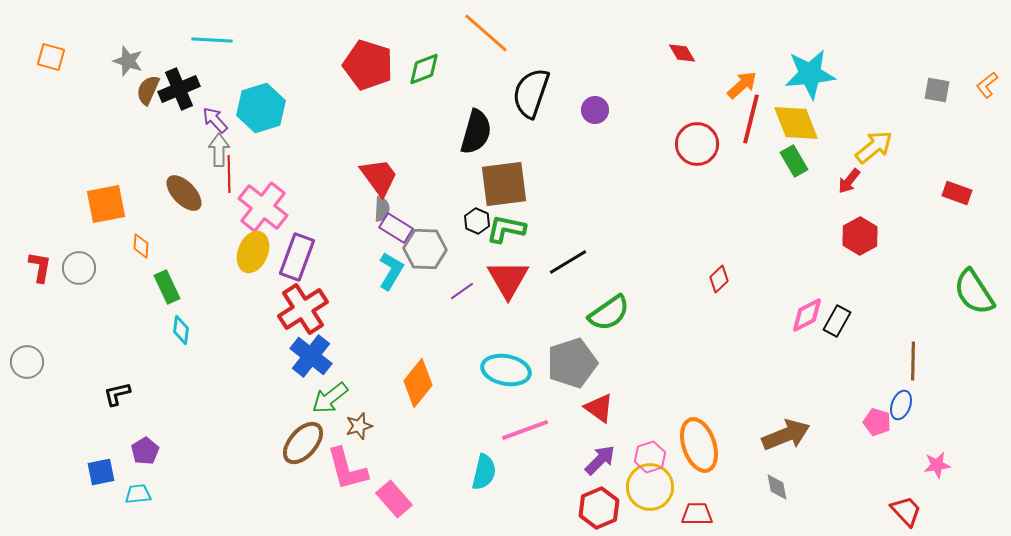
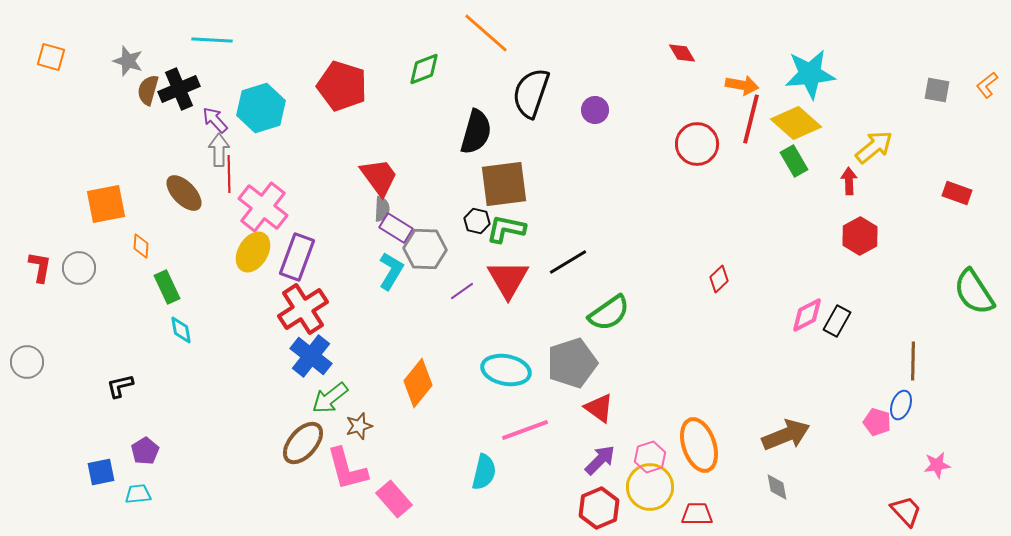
red pentagon at (368, 65): moved 26 px left, 21 px down
orange arrow at (742, 85): rotated 52 degrees clockwise
brown semicircle at (148, 90): rotated 8 degrees counterclockwise
yellow diamond at (796, 123): rotated 27 degrees counterclockwise
red arrow at (849, 181): rotated 140 degrees clockwise
black hexagon at (477, 221): rotated 10 degrees counterclockwise
yellow ellipse at (253, 252): rotated 9 degrees clockwise
cyan diamond at (181, 330): rotated 16 degrees counterclockwise
black L-shape at (117, 394): moved 3 px right, 8 px up
